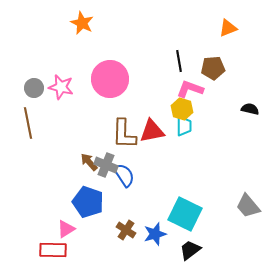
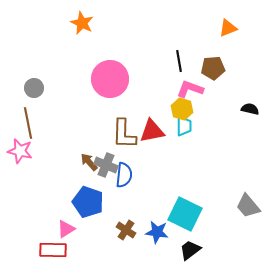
pink star: moved 41 px left, 64 px down
blue semicircle: rotated 40 degrees clockwise
blue star: moved 2 px right, 2 px up; rotated 25 degrees clockwise
